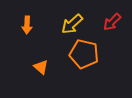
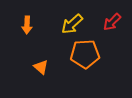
orange pentagon: moved 1 px right; rotated 16 degrees counterclockwise
